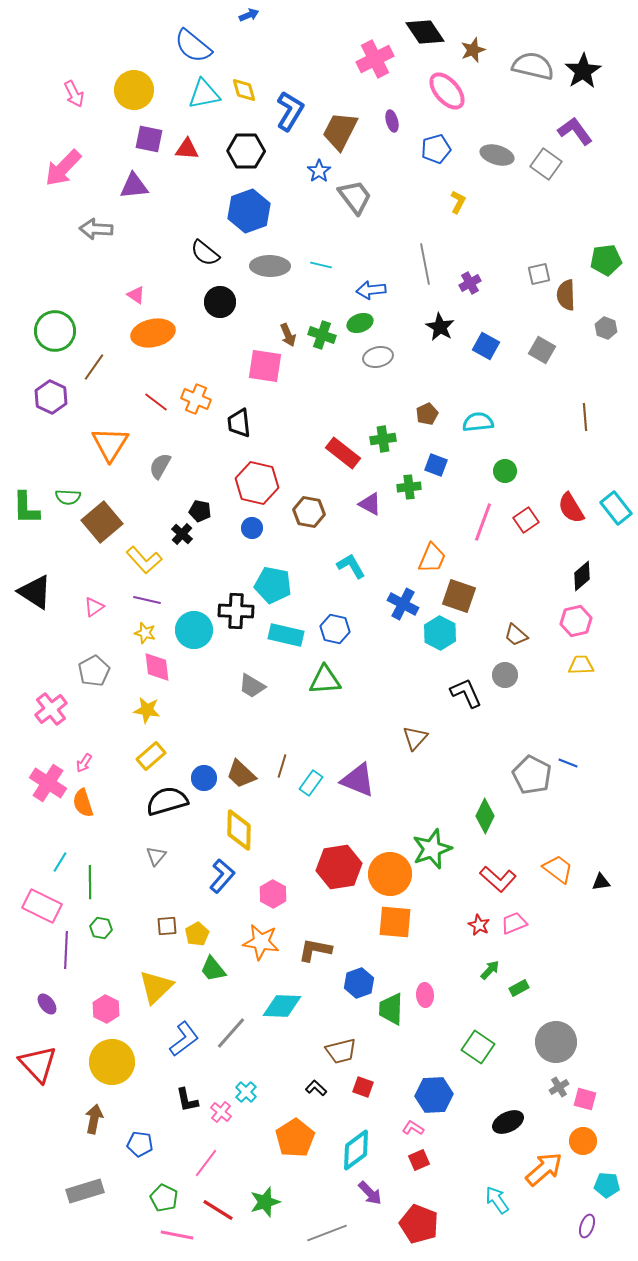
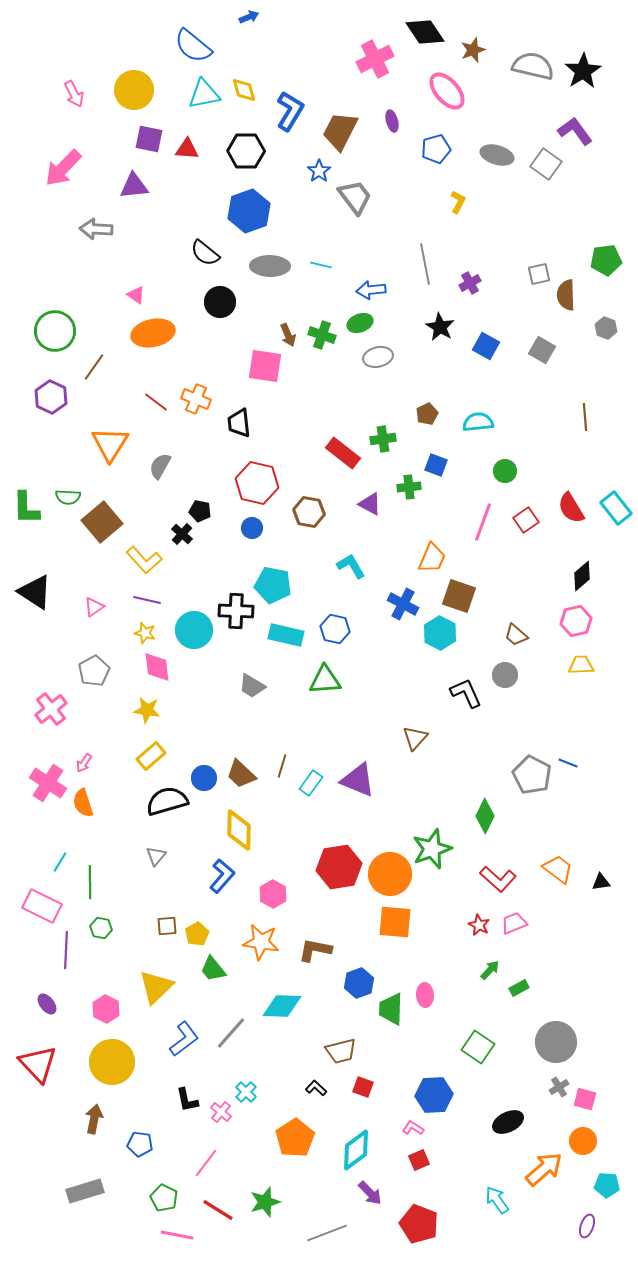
blue arrow at (249, 15): moved 2 px down
